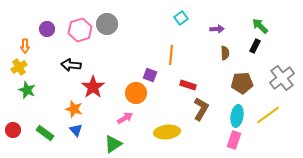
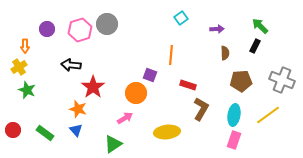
gray cross: moved 2 px down; rotated 30 degrees counterclockwise
brown pentagon: moved 1 px left, 2 px up
orange star: moved 4 px right
cyan ellipse: moved 3 px left, 1 px up
